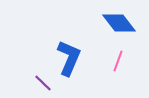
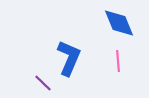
blue diamond: rotated 16 degrees clockwise
pink line: rotated 25 degrees counterclockwise
